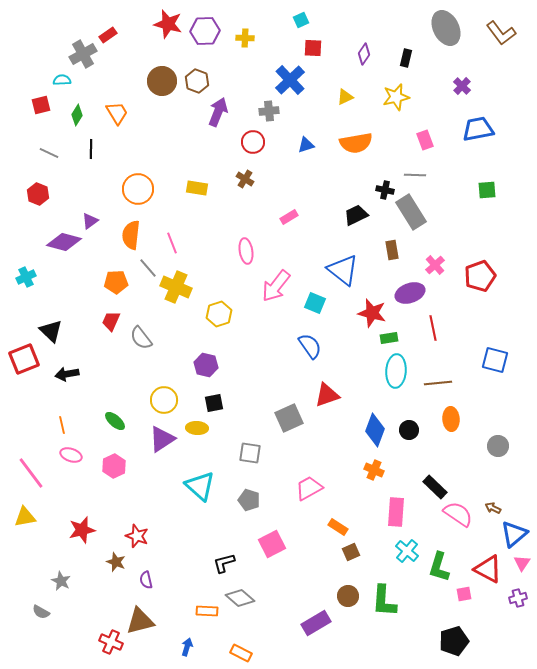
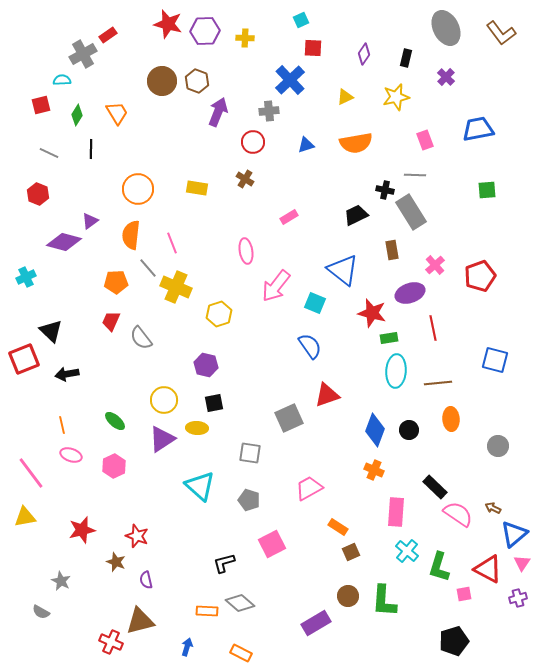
purple cross at (462, 86): moved 16 px left, 9 px up
gray diamond at (240, 598): moved 5 px down
